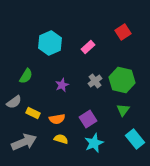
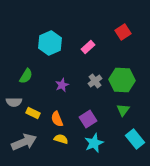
green hexagon: rotated 10 degrees counterclockwise
gray semicircle: rotated 35 degrees clockwise
orange semicircle: rotated 77 degrees clockwise
